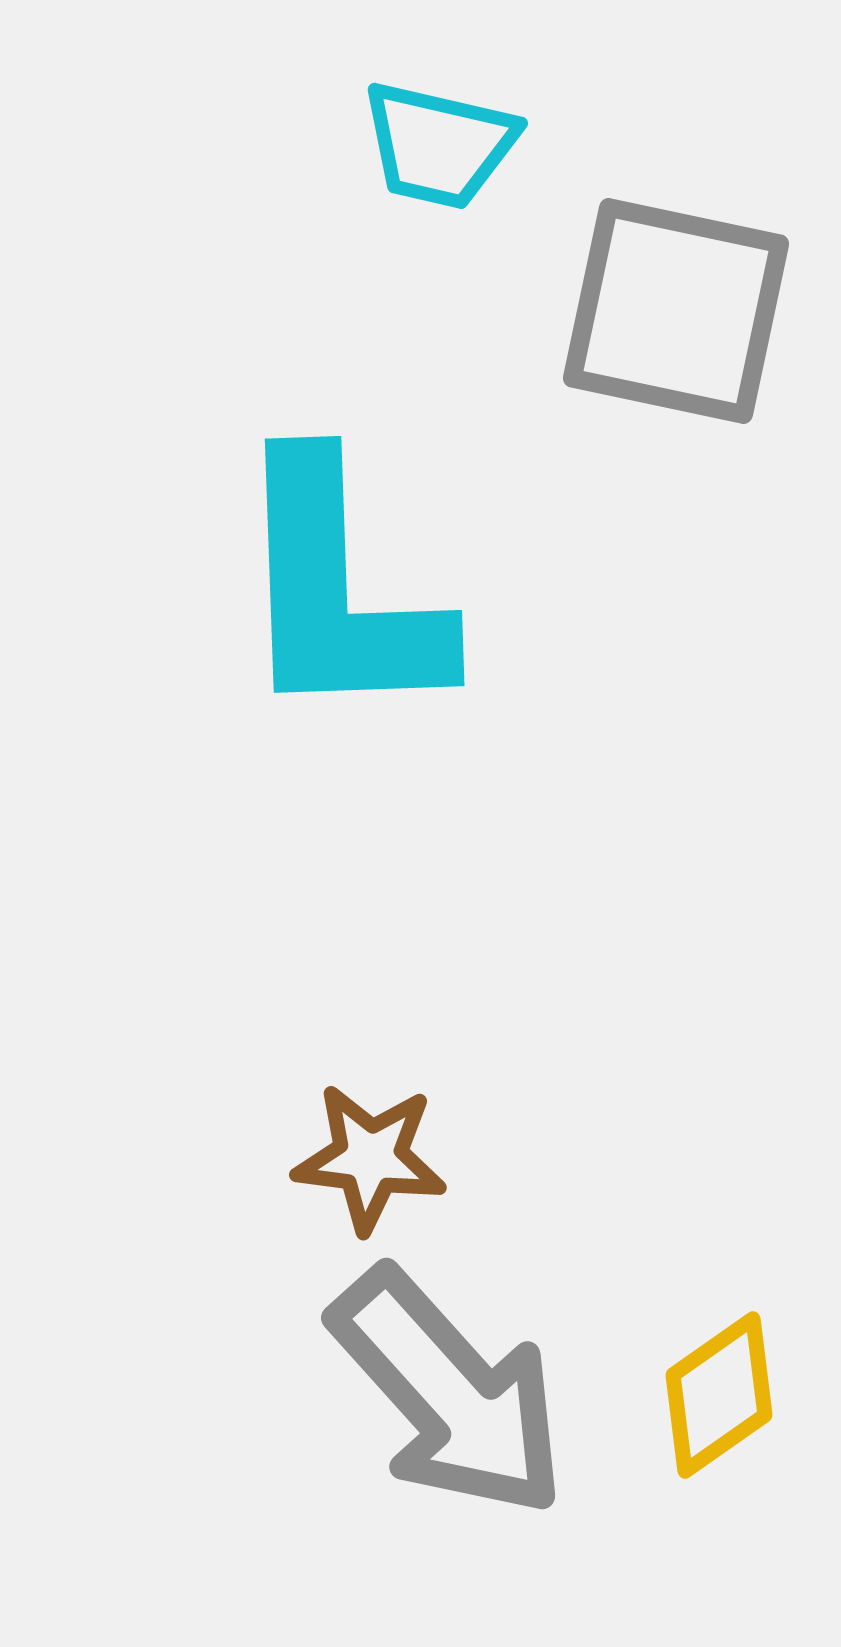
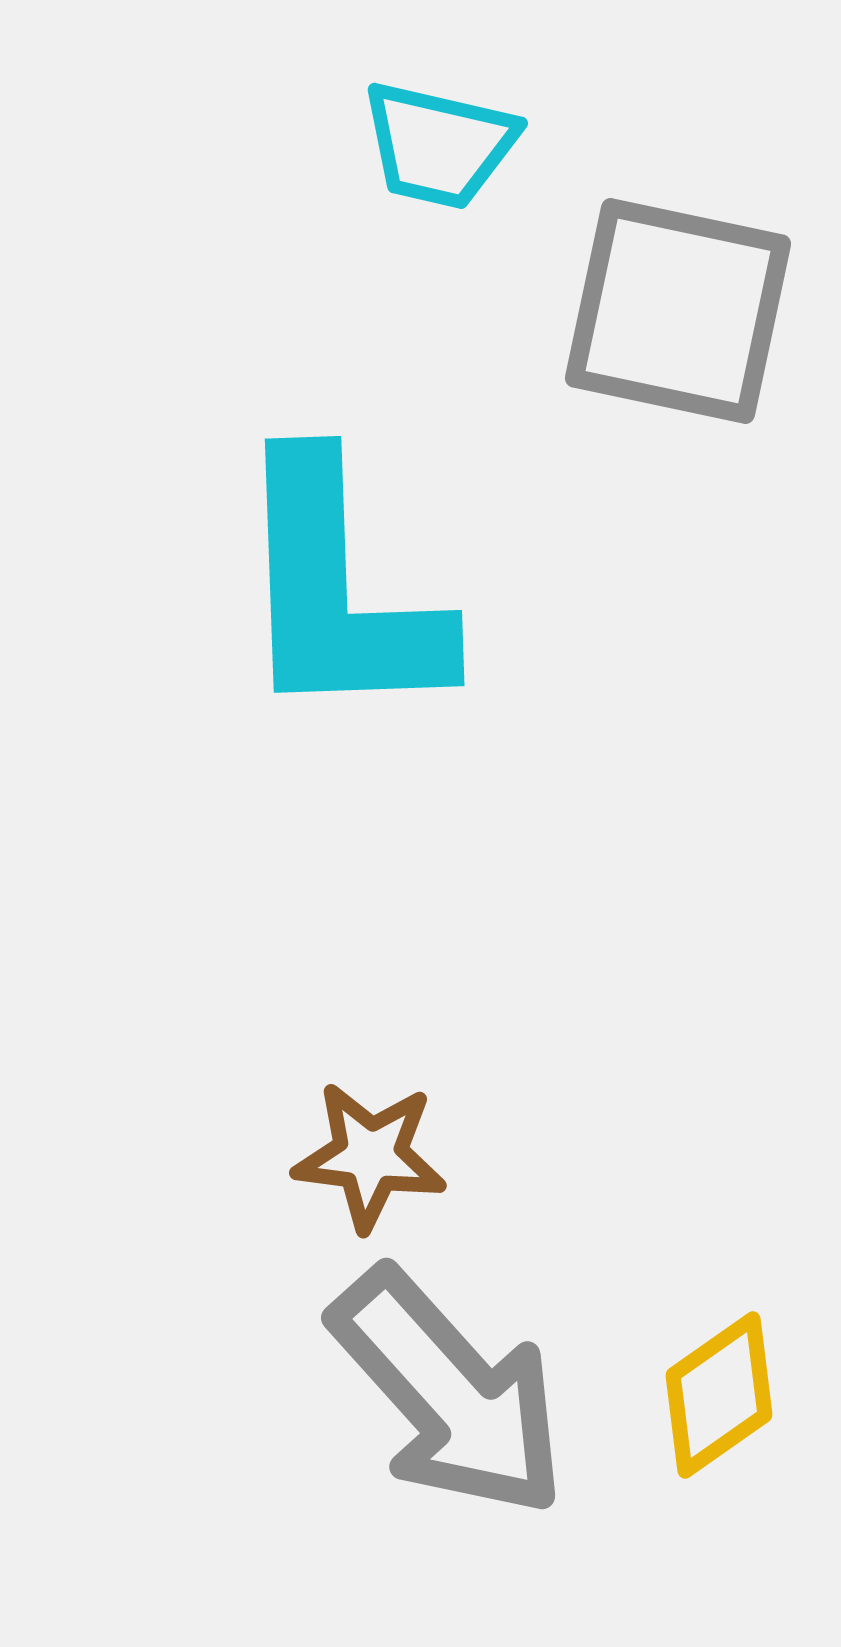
gray square: moved 2 px right
brown star: moved 2 px up
